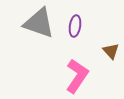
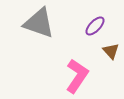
purple ellipse: moved 20 px right; rotated 35 degrees clockwise
